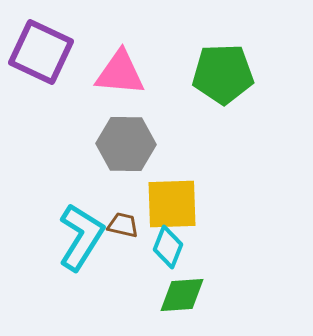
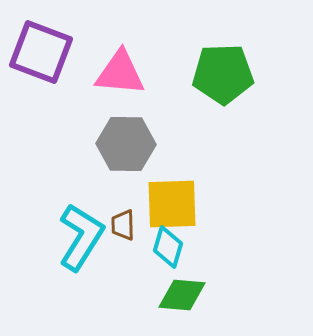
purple square: rotated 4 degrees counterclockwise
brown trapezoid: rotated 104 degrees counterclockwise
cyan diamond: rotated 6 degrees counterclockwise
green diamond: rotated 9 degrees clockwise
